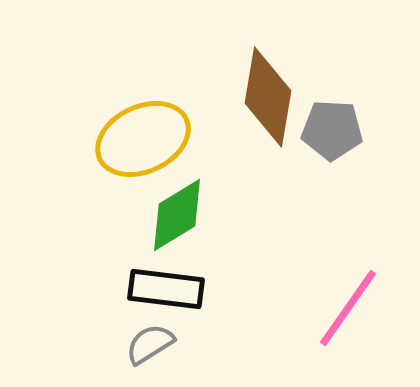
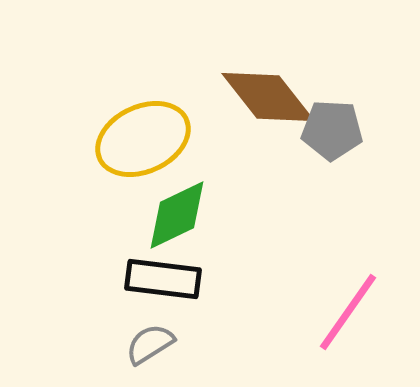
brown diamond: rotated 48 degrees counterclockwise
green diamond: rotated 6 degrees clockwise
black rectangle: moved 3 px left, 10 px up
pink line: moved 4 px down
